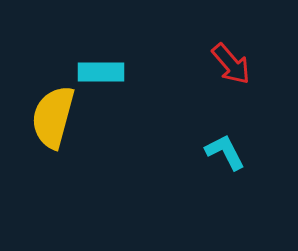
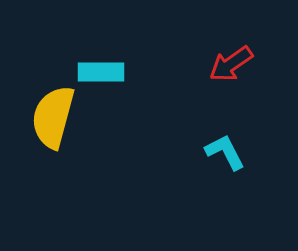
red arrow: rotated 96 degrees clockwise
